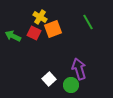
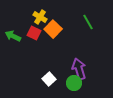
orange square: rotated 24 degrees counterclockwise
green circle: moved 3 px right, 2 px up
